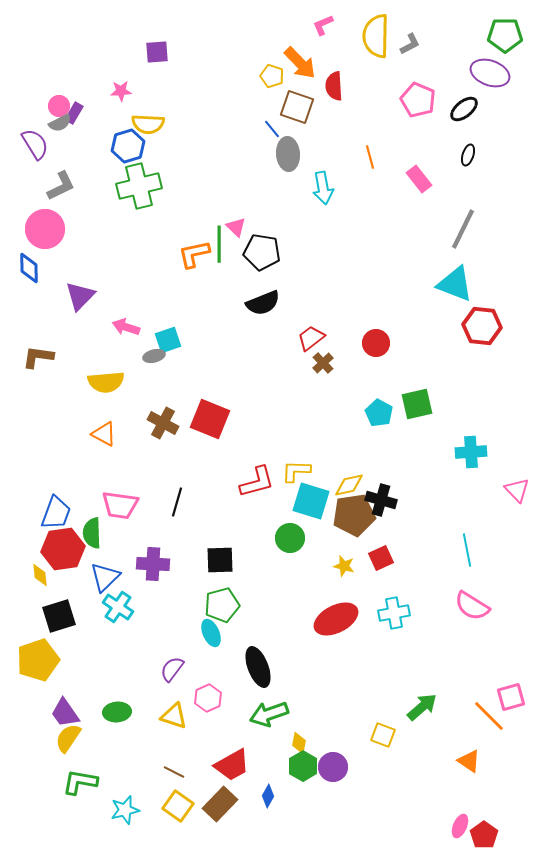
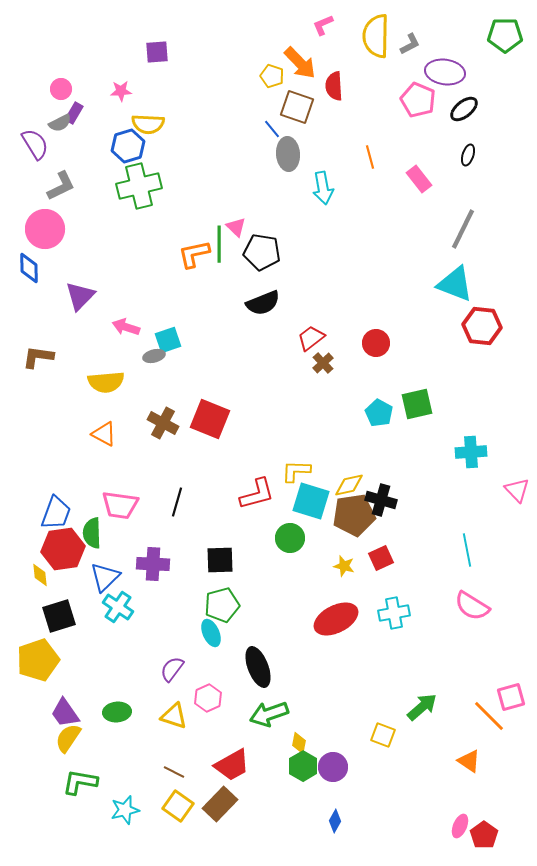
purple ellipse at (490, 73): moved 45 px left, 1 px up; rotated 12 degrees counterclockwise
pink circle at (59, 106): moved 2 px right, 17 px up
red L-shape at (257, 482): moved 12 px down
blue diamond at (268, 796): moved 67 px right, 25 px down
